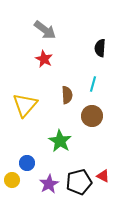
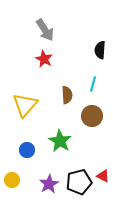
gray arrow: rotated 20 degrees clockwise
black semicircle: moved 2 px down
blue circle: moved 13 px up
